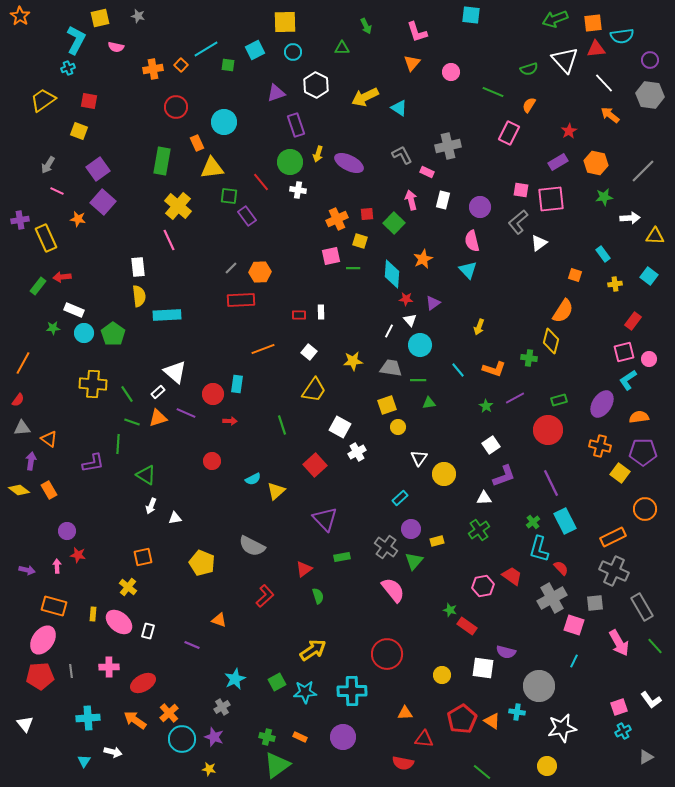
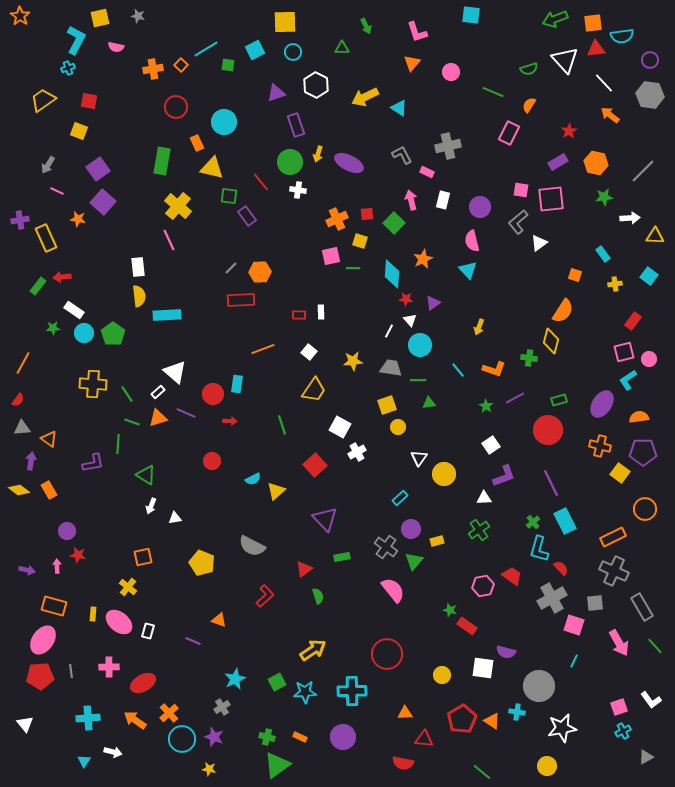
yellow triangle at (212, 168): rotated 20 degrees clockwise
white rectangle at (74, 310): rotated 12 degrees clockwise
purple line at (192, 645): moved 1 px right, 4 px up
